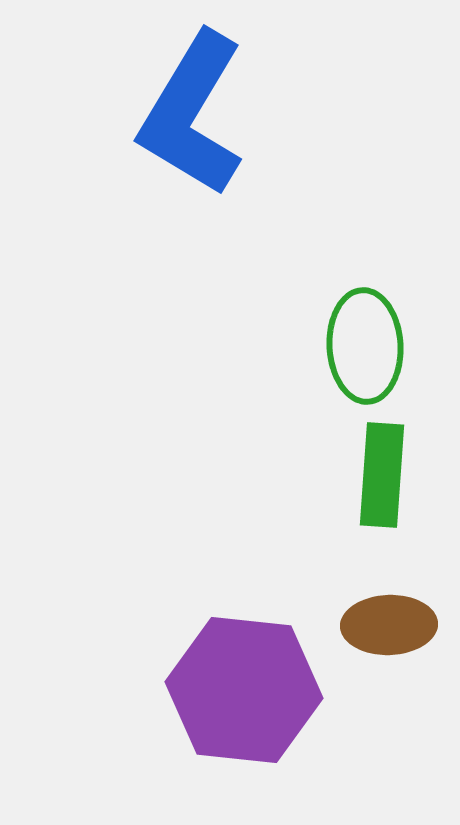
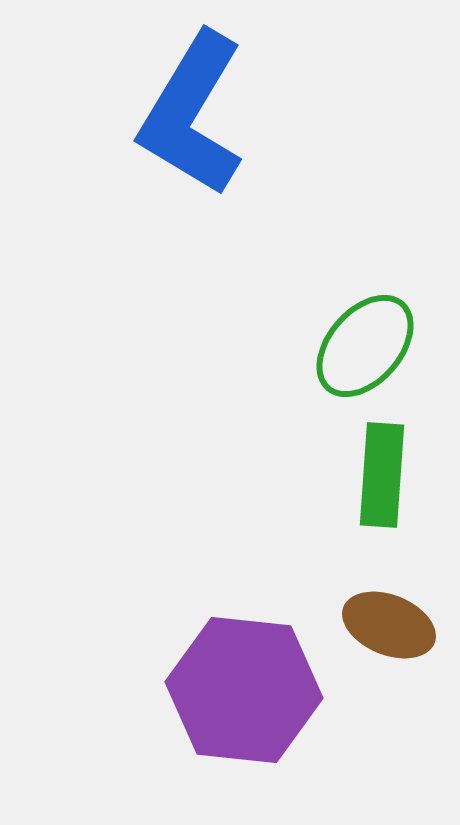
green ellipse: rotated 44 degrees clockwise
brown ellipse: rotated 24 degrees clockwise
